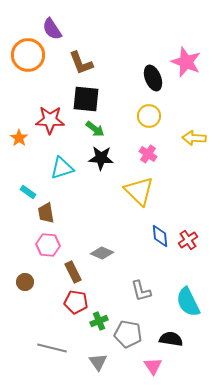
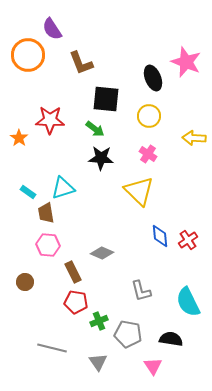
black square: moved 20 px right
cyan triangle: moved 1 px right, 20 px down
